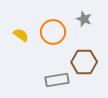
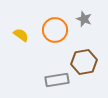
orange circle: moved 2 px right, 2 px up
brown hexagon: rotated 10 degrees counterclockwise
